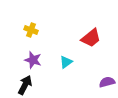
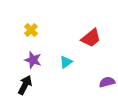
yellow cross: rotated 24 degrees clockwise
